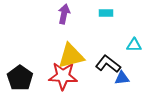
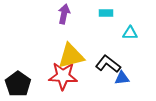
cyan triangle: moved 4 px left, 12 px up
black pentagon: moved 2 px left, 6 px down
